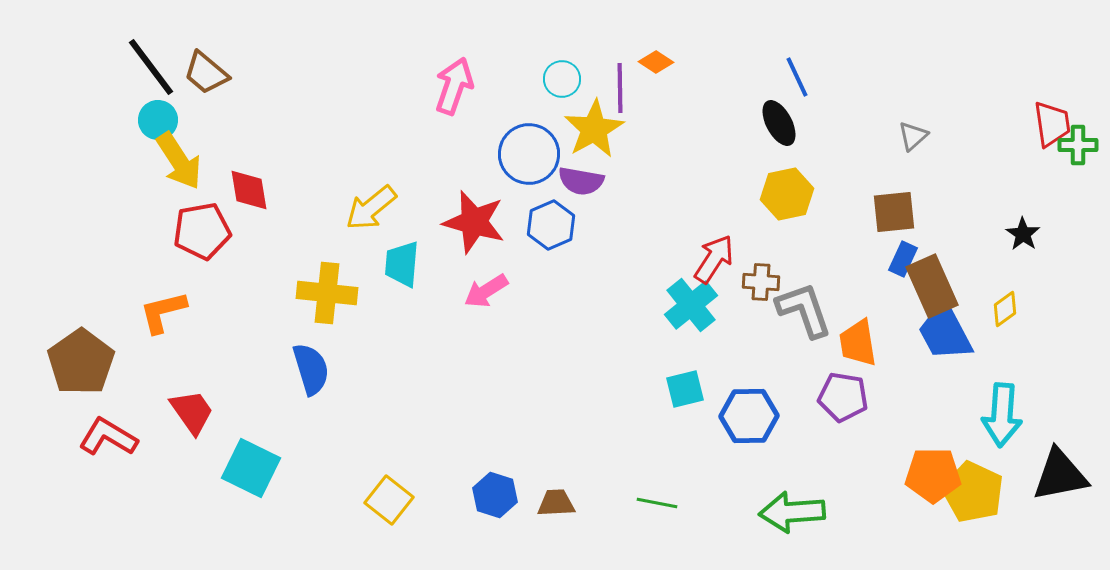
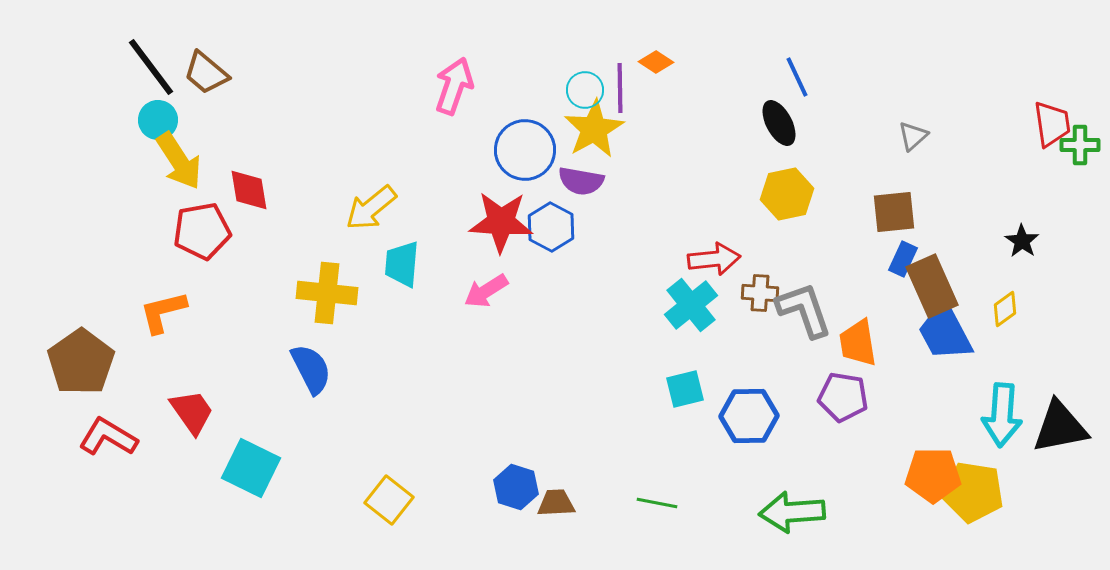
cyan circle at (562, 79): moved 23 px right, 11 px down
green cross at (1078, 145): moved 2 px right
blue circle at (529, 154): moved 4 px left, 4 px up
red star at (474, 222): moved 27 px right; rotated 12 degrees counterclockwise
blue hexagon at (551, 225): moved 2 px down; rotated 9 degrees counterclockwise
black star at (1023, 234): moved 1 px left, 7 px down
red arrow at (714, 259): rotated 51 degrees clockwise
brown cross at (761, 282): moved 1 px left, 11 px down
blue semicircle at (311, 369): rotated 10 degrees counterclockwise
black triangle at (1060, 475): moved 48 px up
yellow pentagon at (973, 492): rotated 16 degrees counterclockwise
blue hexagon at (495, 495): moved 21 px right, 8 px up
